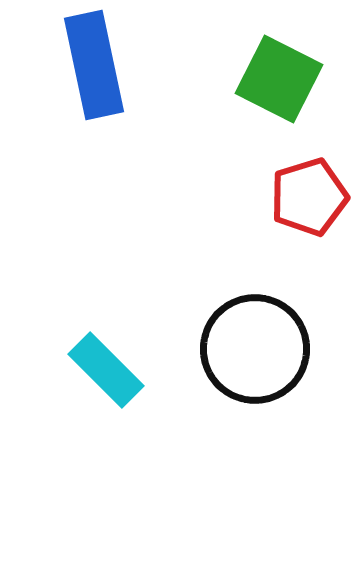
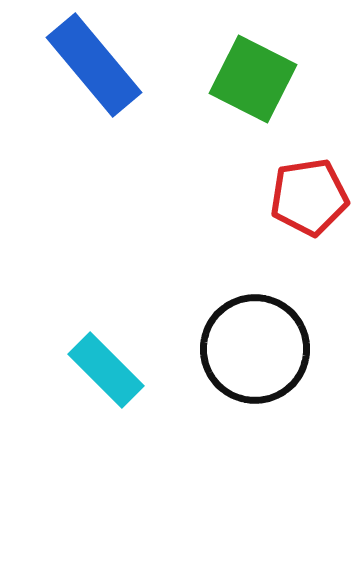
blue rectangle: rotated 28 degrees counterclockwise
green square: moved 26 px left
red pentagon: rotated 8 degrees clockwise
